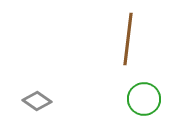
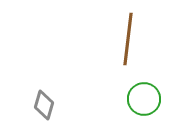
gray diamond: moved 7 px right, 4 px down; rotated 72 degrees clockwise
